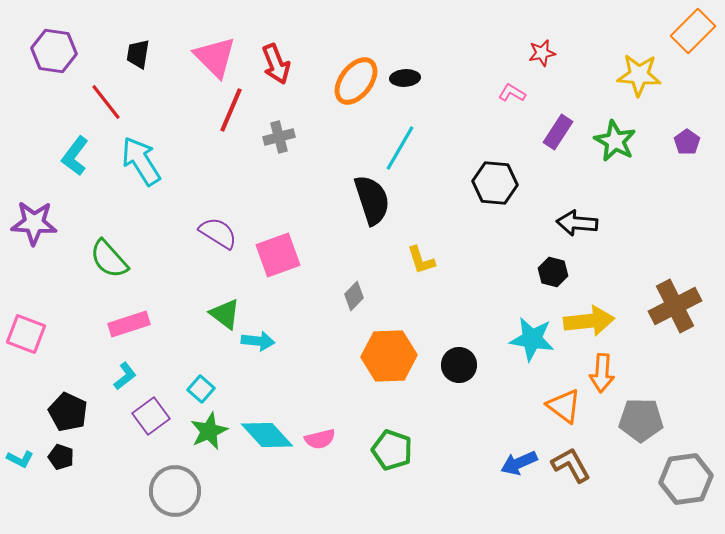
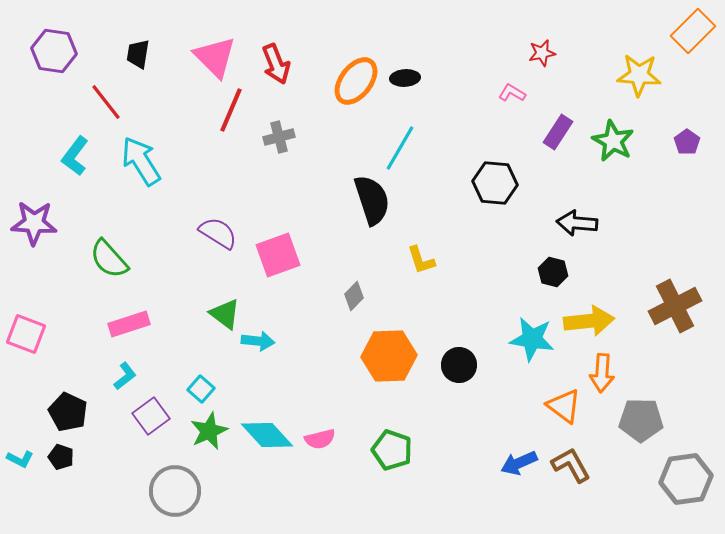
green star at (615, 141): moved 2 px left
